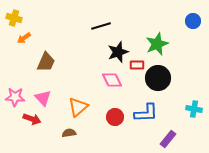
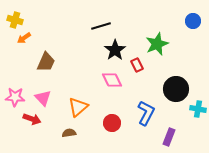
yellow cross: moved 1 px right, 2 px down
black star: moved 3 px left, 2 px up; rotated 15 degrees counterclockwise
red rectangle: rotated 64 degrees clockwise
black circle: moved 18 px right, 11 px down
cyan cross: moved 4 px right
blue L-shape: rotated 60 degrees counterclockwise
red circle: moved 3 px left, 6 px down
purple rectangle: moved 1 px right, 2 px up; rotated 18 degrees counterclockwise
